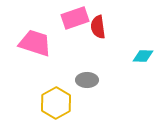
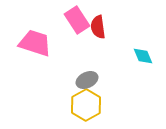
pink rectangle: moved 2 px right, 2 px down; rotated 76 degrees clockwise
cyan diamond: rotated 65 degrees clockwise
gray ellipse: rotated 25 degrees counterclockwise
yellow hexagon: moved 30 px right, 2 px down
